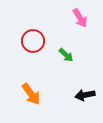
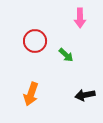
pink arrow: rotated 30 degrees clockwise
red circle: moved 2 px right
orange arrow: rotated 55 degrees clockwise
